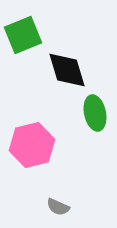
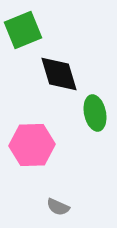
green square: moved 5 px up
black diamond: moved 8 px left, 4 px down
pink hexagon: rotated 12 degrees clockwise
